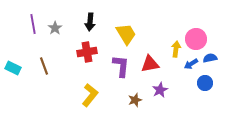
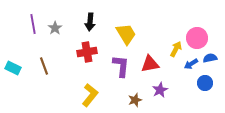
pink circle: moved 1 px right, 1 px up
yellow arrow: rotated 21 degrees clockwise
